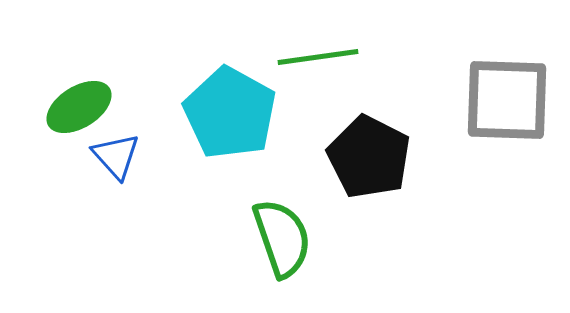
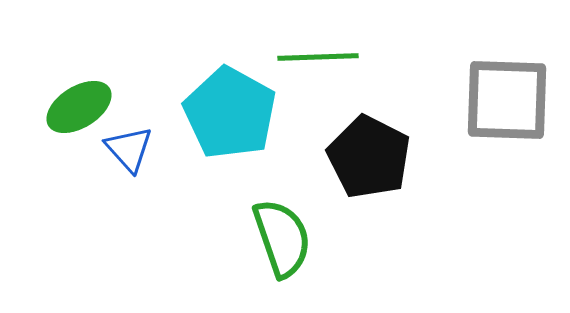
green line: rotated 6 degrees clockwise
blue triangle: moved 13 px right, 7 px up
